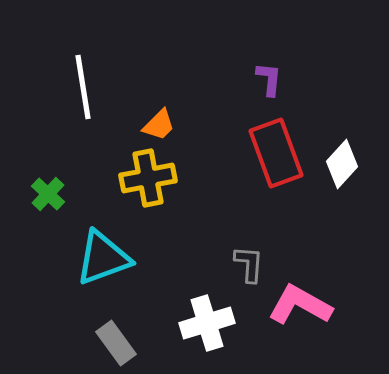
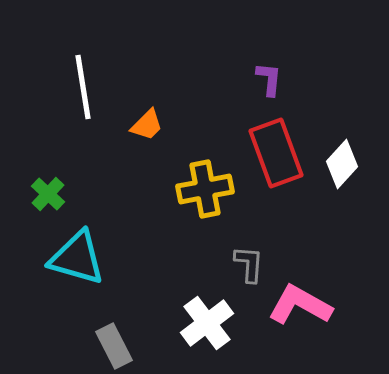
orange trapezoid: moved 12 px left
yellow cross: moved 57 px right, 11 px down
cyan triangle: moved 26 px left; rotated 36 degrees clockwise
white cross: rotated 20 degrees counterclockwise
gray rectangle: moved 2 px left, 3 px down; rotated 9 degrees clockwise
